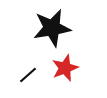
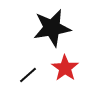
red star: rotated 16 degrees counterclockwise
